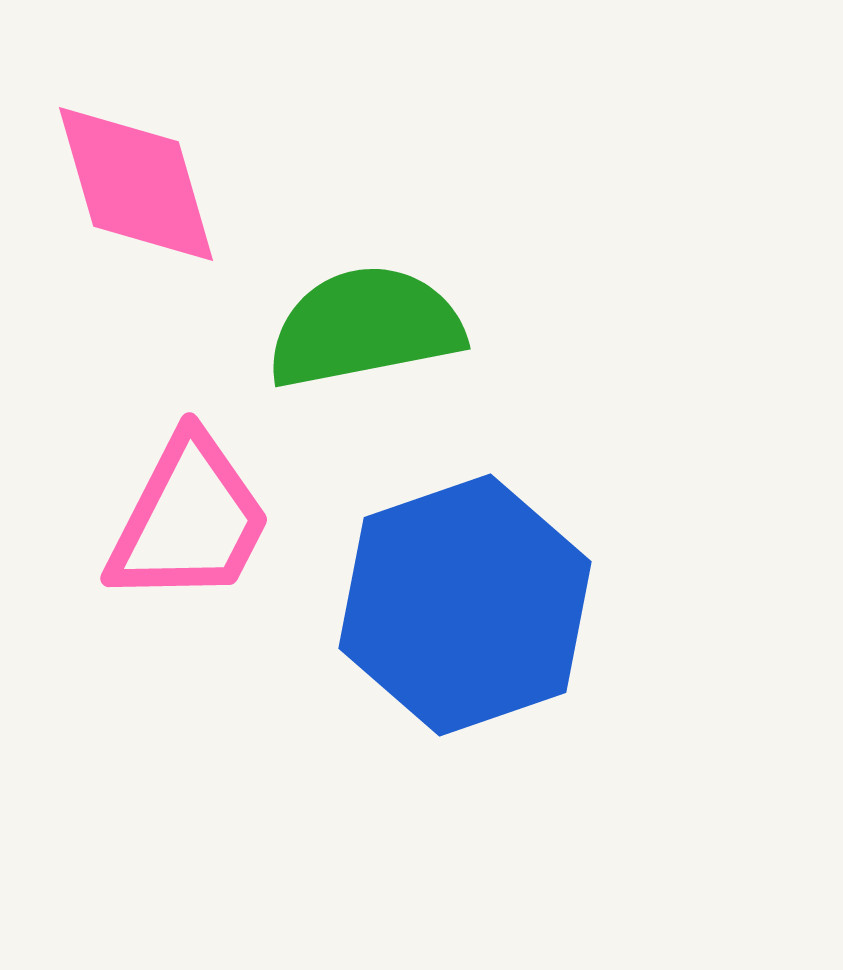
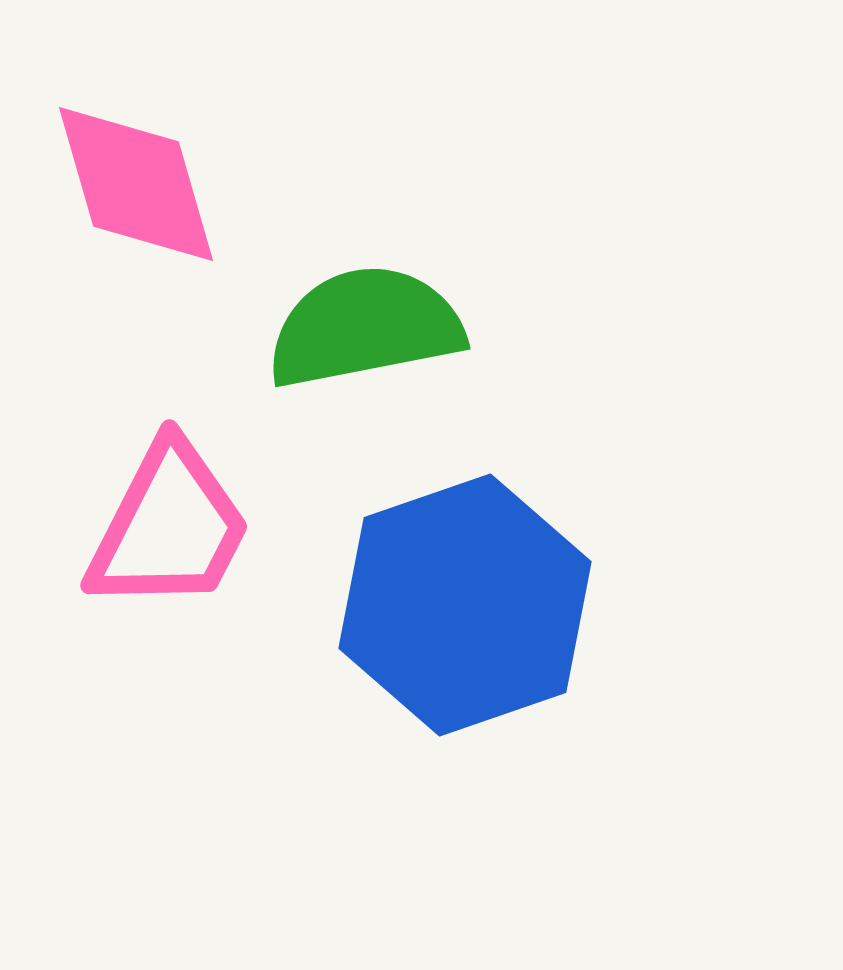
pink trapezoid: moved 20 px left, 7 px down
